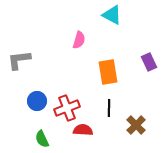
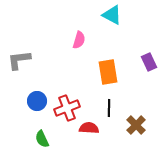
red semicircle: moved 6 px right, 2 px up
